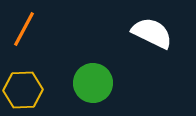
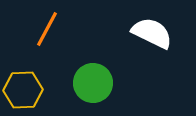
orange line: moved 23 px right
